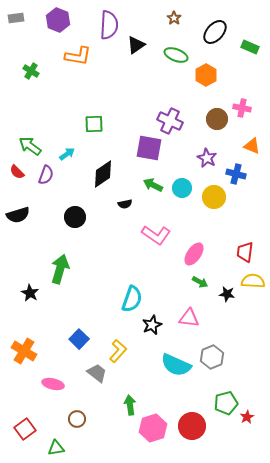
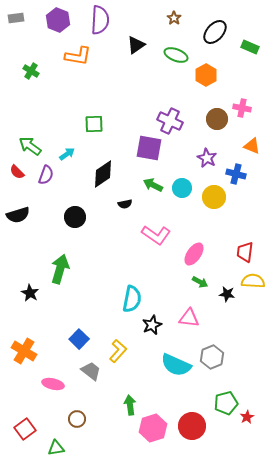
purple semicircle at (109, 25): moved 9 px left, 5 px up
cyan semicircle at (132, 299): rotated 8 degrees counterclockwise
gray trapezoid at (97, 373): moved 6 px left, 2 px up
